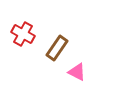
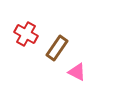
red cross: moved 3 px right
